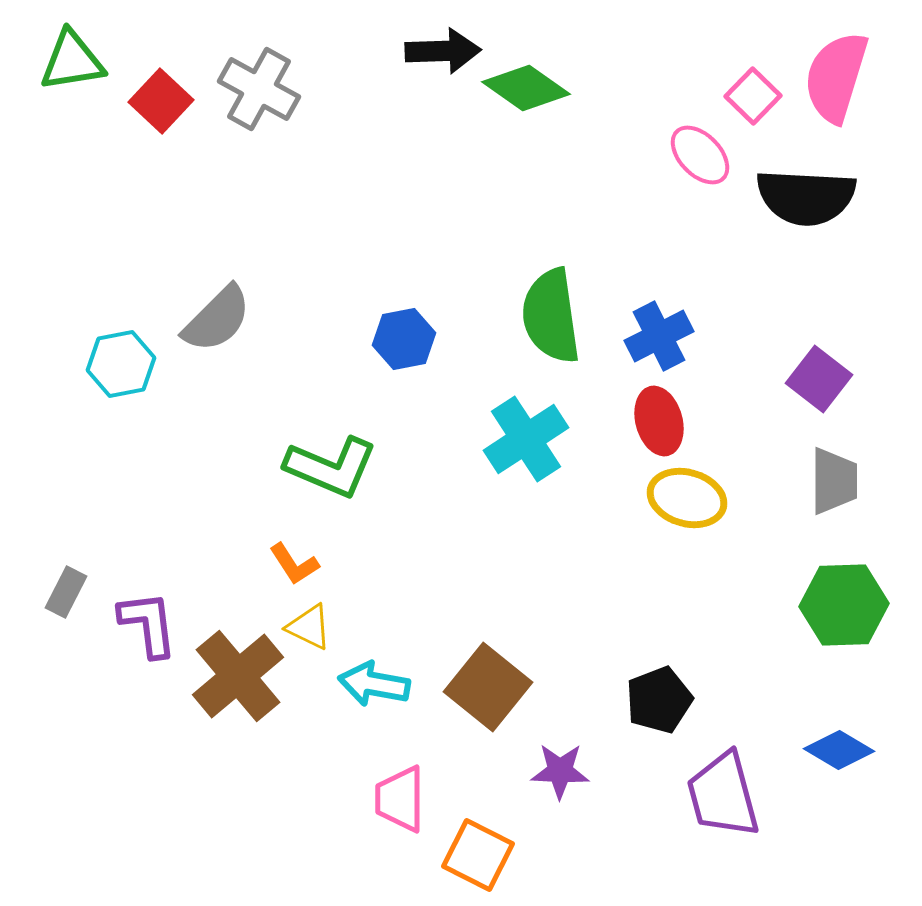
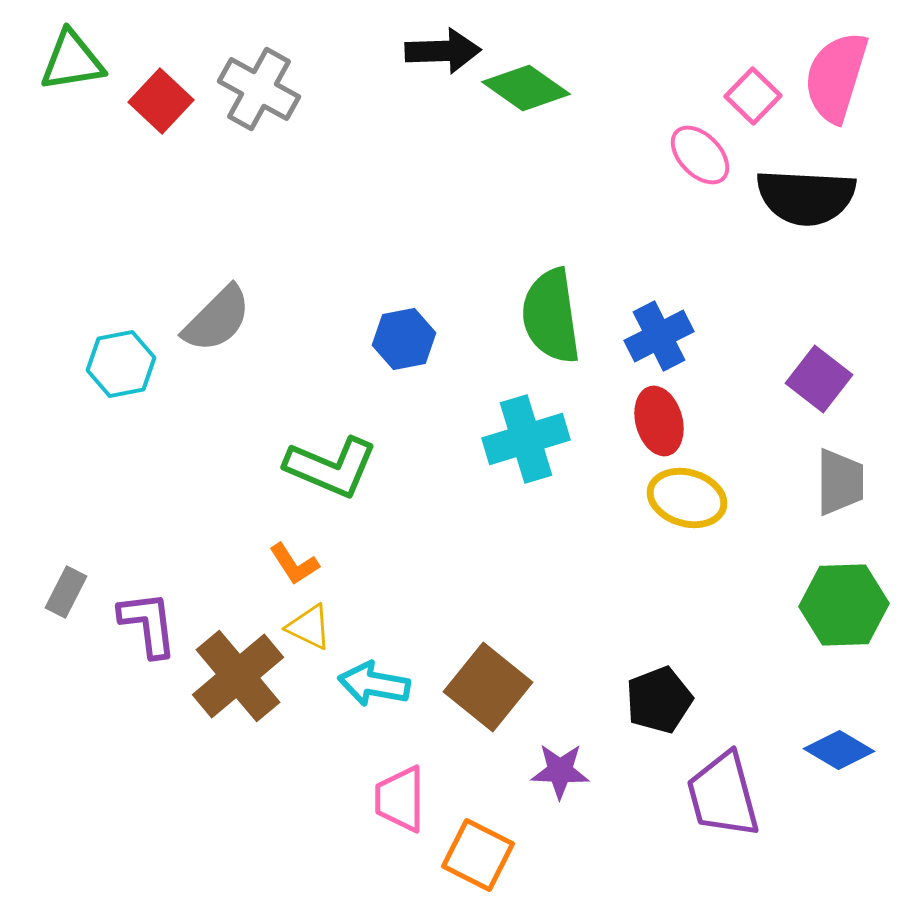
cyan cross: rotated 16 degrees clockwise
gray trapezoid: moved 6 px right, 1 px down
